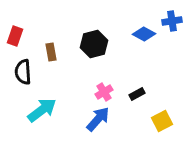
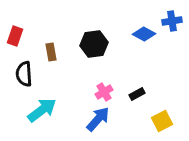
black hexagon: rotated 8 degrees clockwise
black semicircle: moved 1 px right, 2 px down
